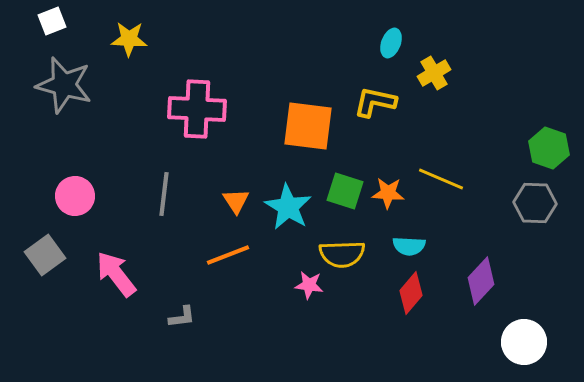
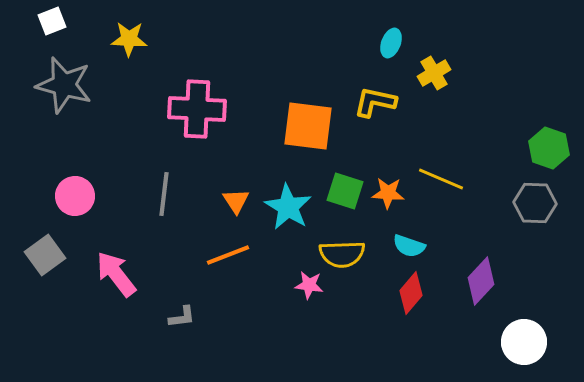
cyan semicircle: rotated 16 degrees clockwise
